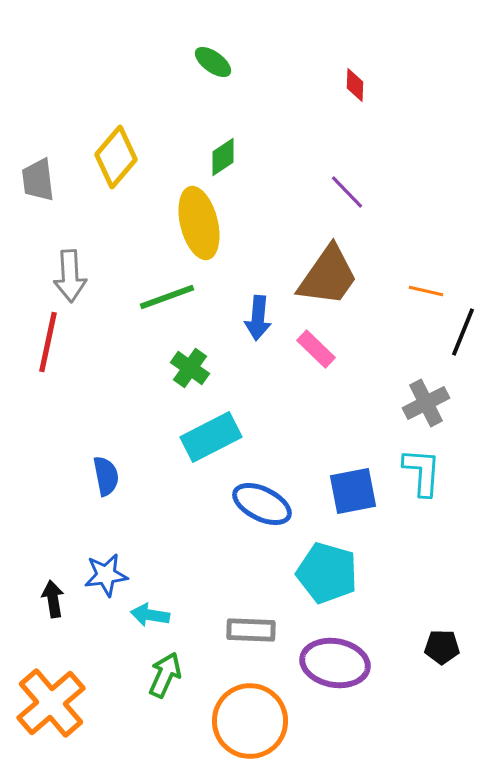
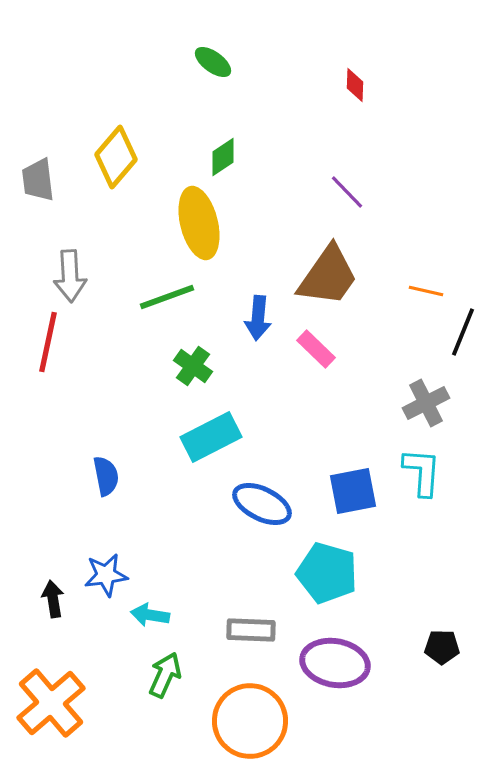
green cross: moved 3 px right, 2 px up
